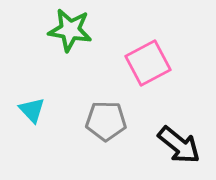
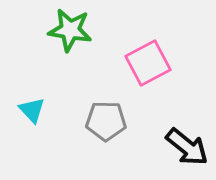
black arrow: moved 8 px right, 2 px down
